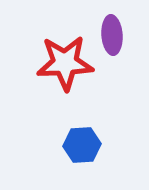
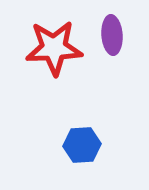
red star: moved 11 px left, 15 px up
